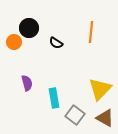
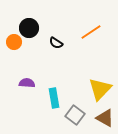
orange line: rotated 50 degrees clockwise
purple semicircle: rotated 70 degrees counterclockwise
